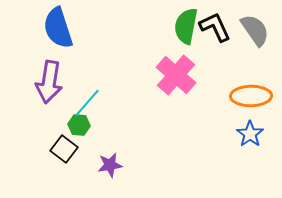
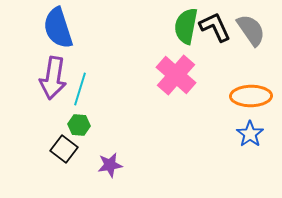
gray semicircle: moved 4 px left
purple arrow: moved 4 px right, 4 px up
cyan line: moved 7 px left, 14 px up; rotated 24 degrees counterclockwise
